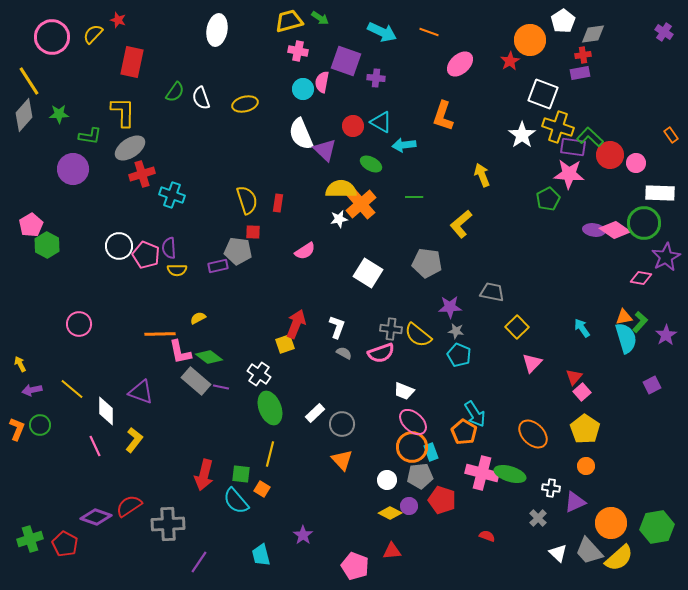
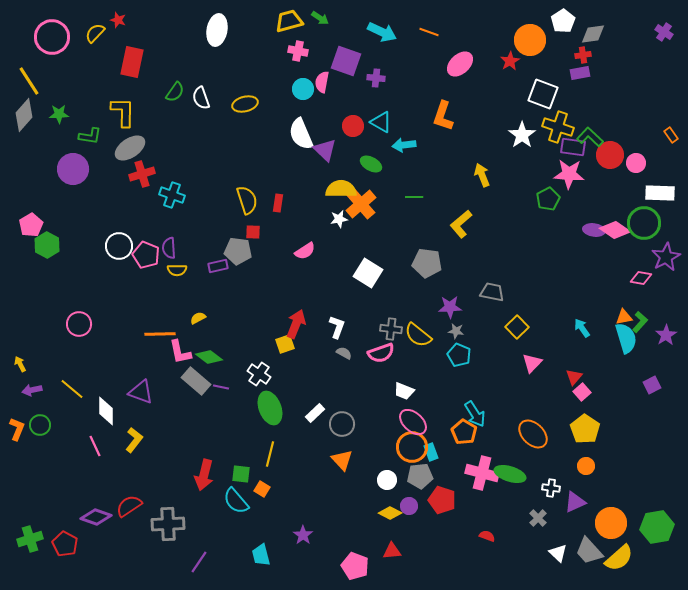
yellow semicircle at (93, 34): moved 2 px right, 1 px up
